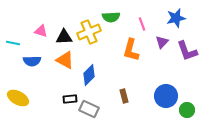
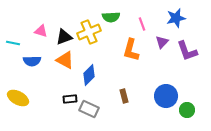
black triangle: rotated 18 degrees counterclockwise
